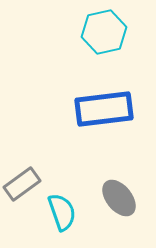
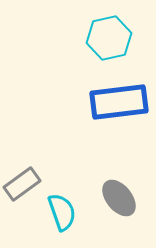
cyan hexagon: moved 5 px right, 6 px down
blue rectangle: moved 15 px right, 7 px up
